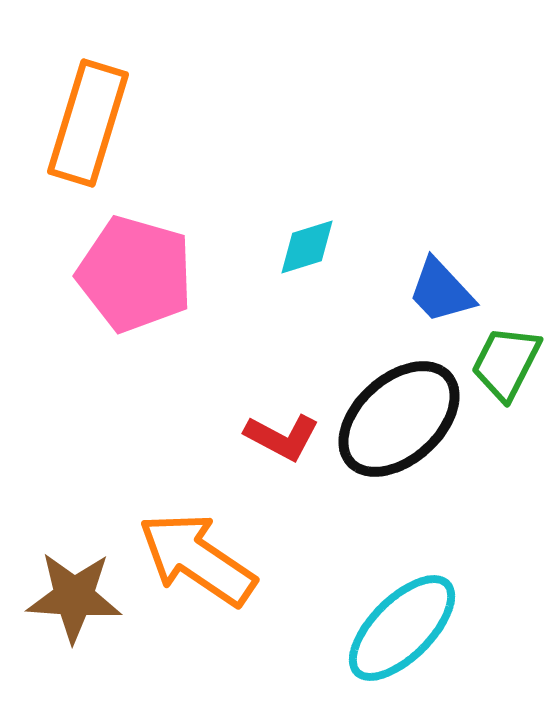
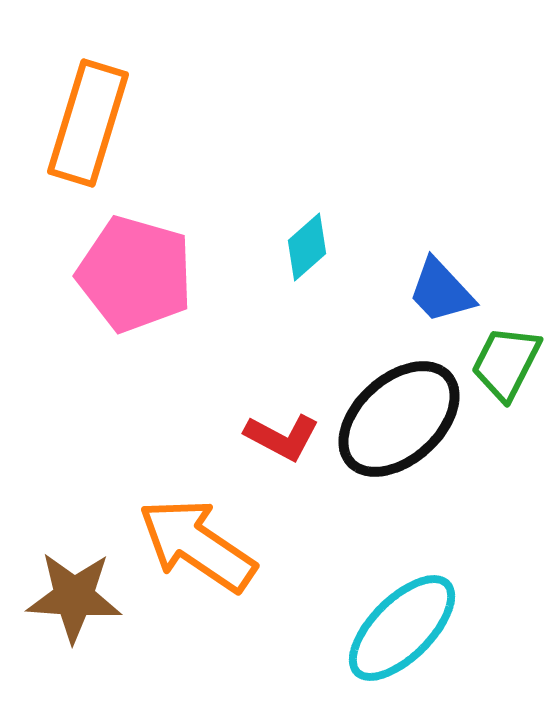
cyan diamond: rotated 24 degrees counterclockwise
orange arrow: moved 14 px up
